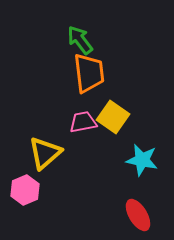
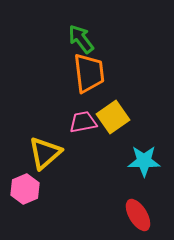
green arrow: moved 1 px right, 1 px up
yellow square: rotated 20 degrees clockwise
cyan star: moved 2 px right, 1 px down; rotated 12 degrees counterclockwise
pink hexagon: moved 1 px up
